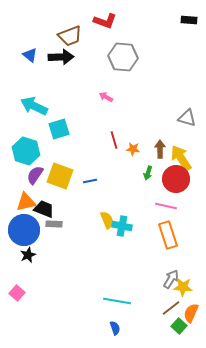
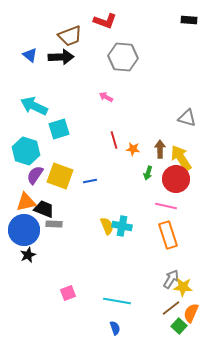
yellow semicircle: moved 6 px down
pink square: moved 51 px right; rotated 28 degrees clockwise
